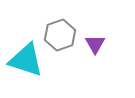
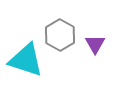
gray hexagon: rotated 12 degrees counterclockwise
